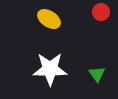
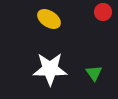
red circle: moved 2 px right
green triangle: moved 3 px left, 1 px up
